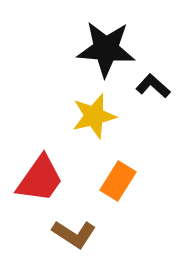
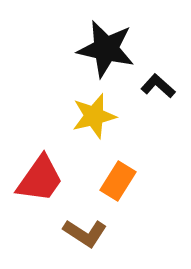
black star: rotated 8 degrees clockwise
black L-shape: moved 5 px right
brown L-shape: moved 11 px right, 1 px up
